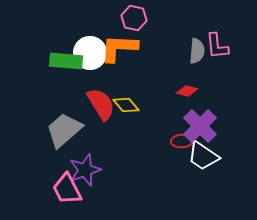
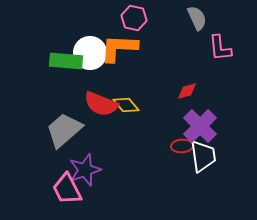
pink L-shape: moved 3 px right, 2 px down
gray semicircle: moved 33 px up; rotated 30 degrees counterclockwise
red diamond: rotated 30 degrees counterclockwise
red semicircle: rotated 144 degrees clockwise
red ellipse: moved 5 px down
white trapezoid: rotated 132 degrees counterclockwise
